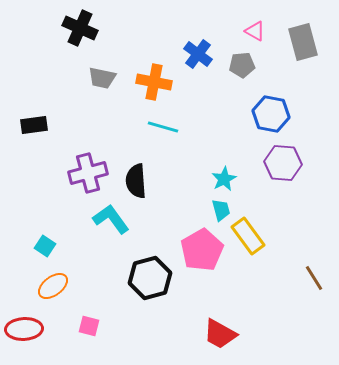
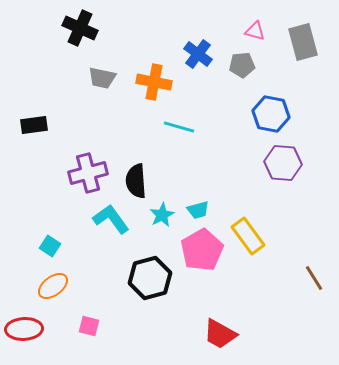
pink triangle: rotated 15 degrees counterclockwise
cyan line: moved 16 px right
cyan star: moved 62 px left, 36 px down
cyan trapezoid: moved 23 px left; rotated 90 degrees clockwise
cyan square: moved 5 px right
